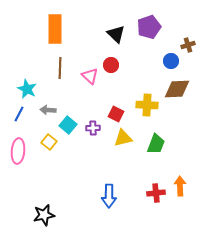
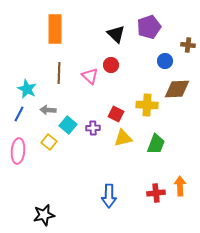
brown cross: rotated 24 degrees clockwise
blue circle: moved 6 px left
brown line: moved 1 px left, 5 px down
